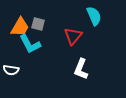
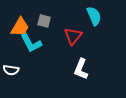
gray square: moved 6 px right, 3 px up
cyan L-shape: moved 1 px right, 1 px up
